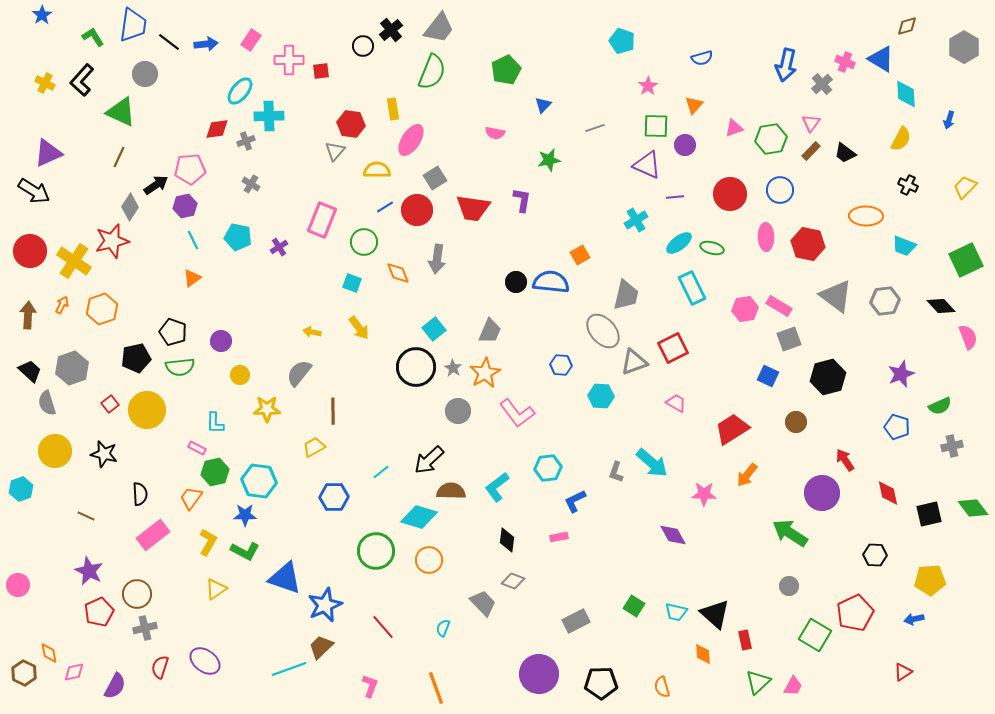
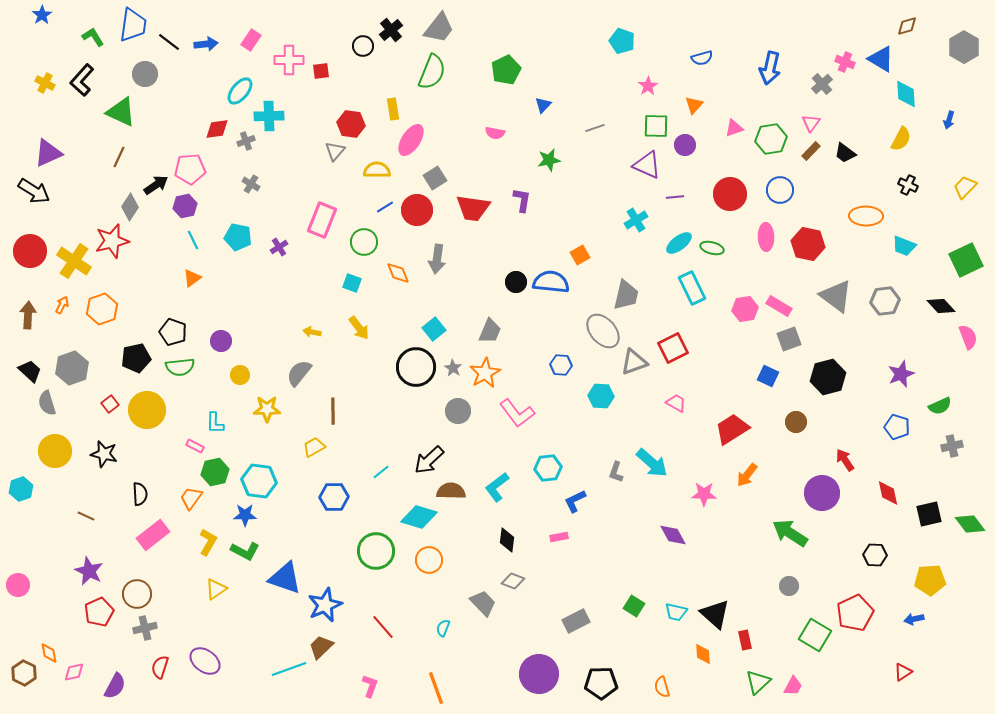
blue arrow at (786, 65): moved 16 px left, 3 px down
pink rectangle at (197, 448): moved 2 px left, 2 px up
green diamond at (973, 508): moved 3 px left, 16 px down
